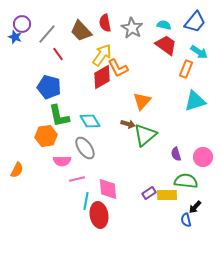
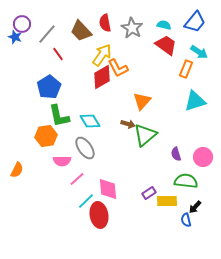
blue pentagon: rotated 25 degrees clockwise
pink line: rotated 28 degrees counterclockwise
yellow rectangle: moved 6 px down
cyan line: rotated 36 degrees clockwise
